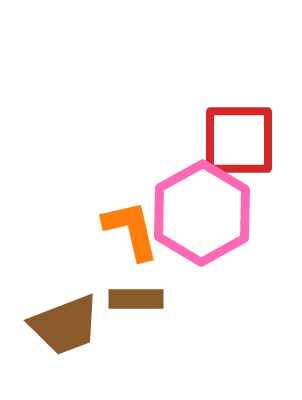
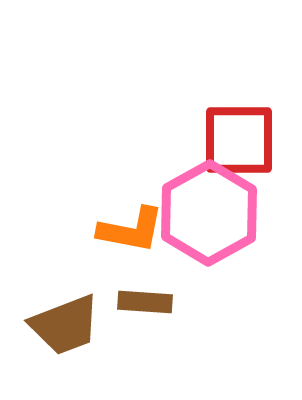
pink hexagon: moved 7 px right
orange L-shape: rotated 114 degrees clockwise
brown rectangle: moved 9 px right, 3 px down; rotated 4 degrees clockwise
